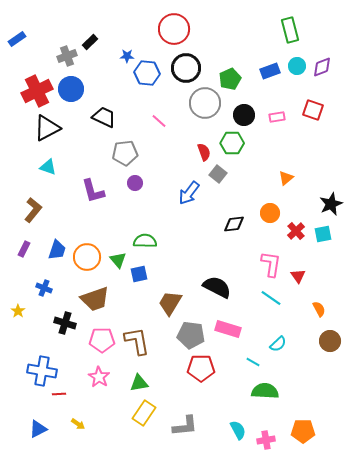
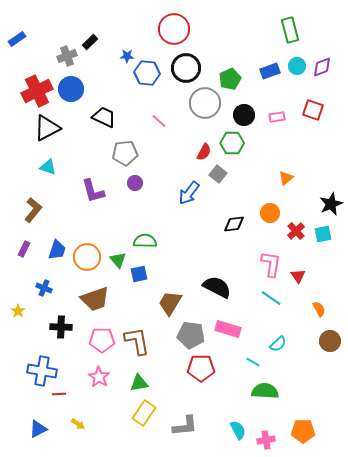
red semicircle at (204, 152): rotated 48 degrees clockwise
black cross at (65, 323): moved 4 px left, 4 px down; rotated 15 degrees counterclockwise
